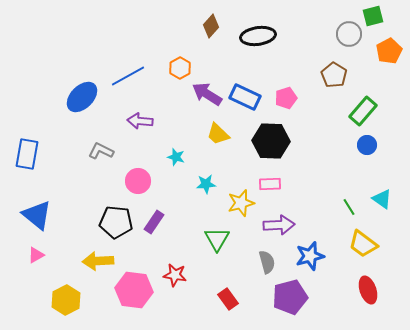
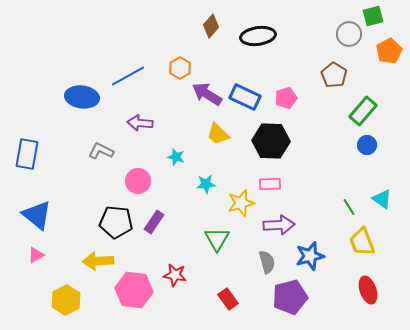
blue ellipse at (82, 97): rotated 52 degrees clockwise
purple arrow at (140, 121): moved 2 px down
yellow trapezoid at (363, 244): moved 1 px left, 2 px up; rotated 32 degrees clockwise
